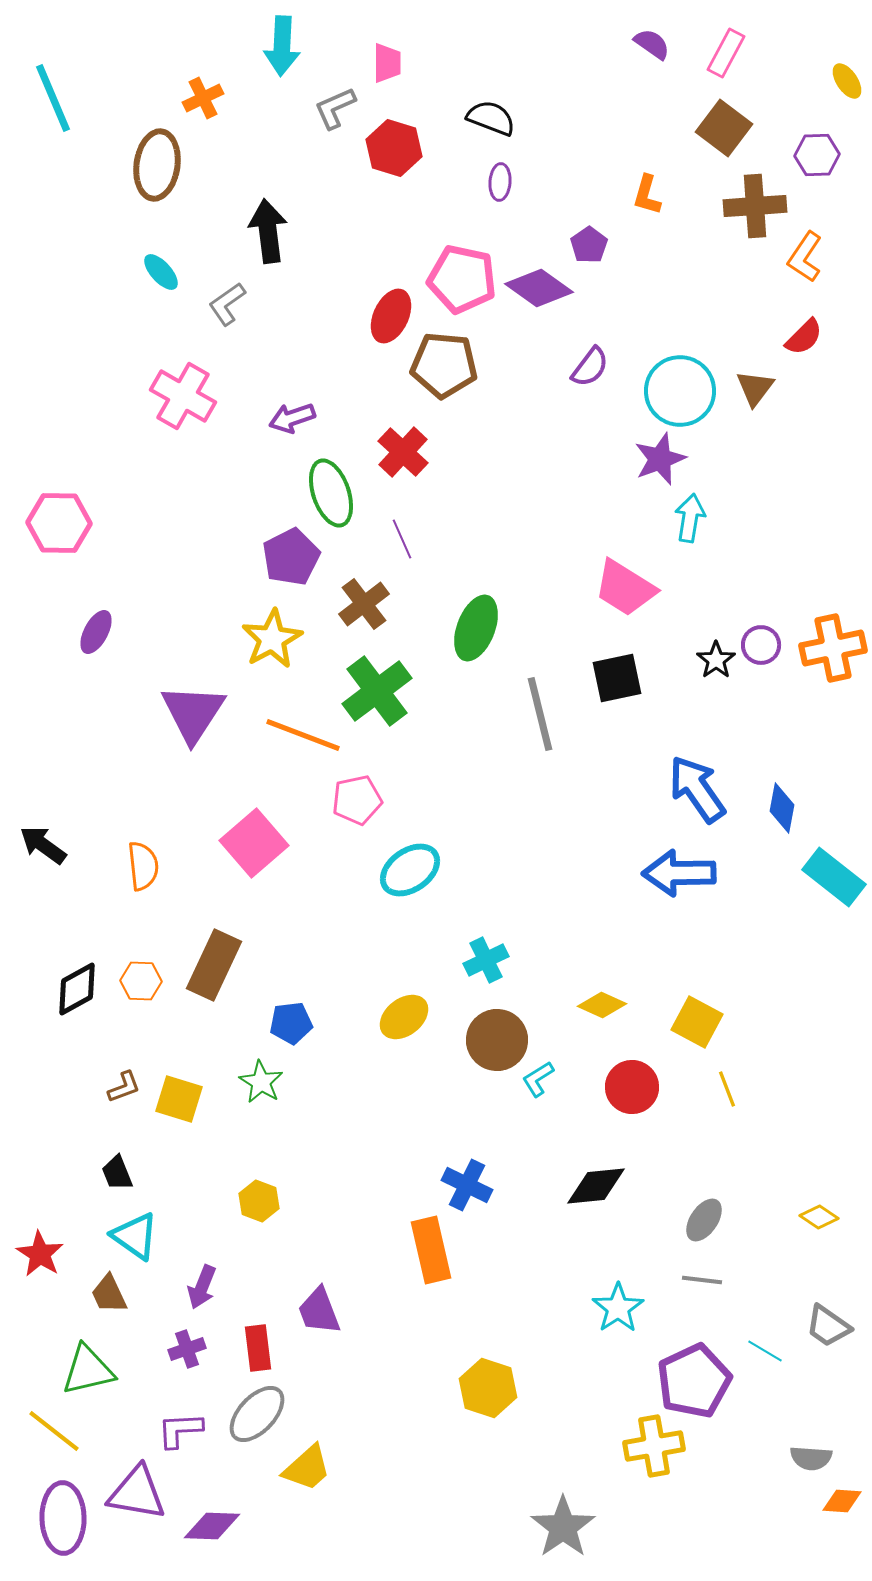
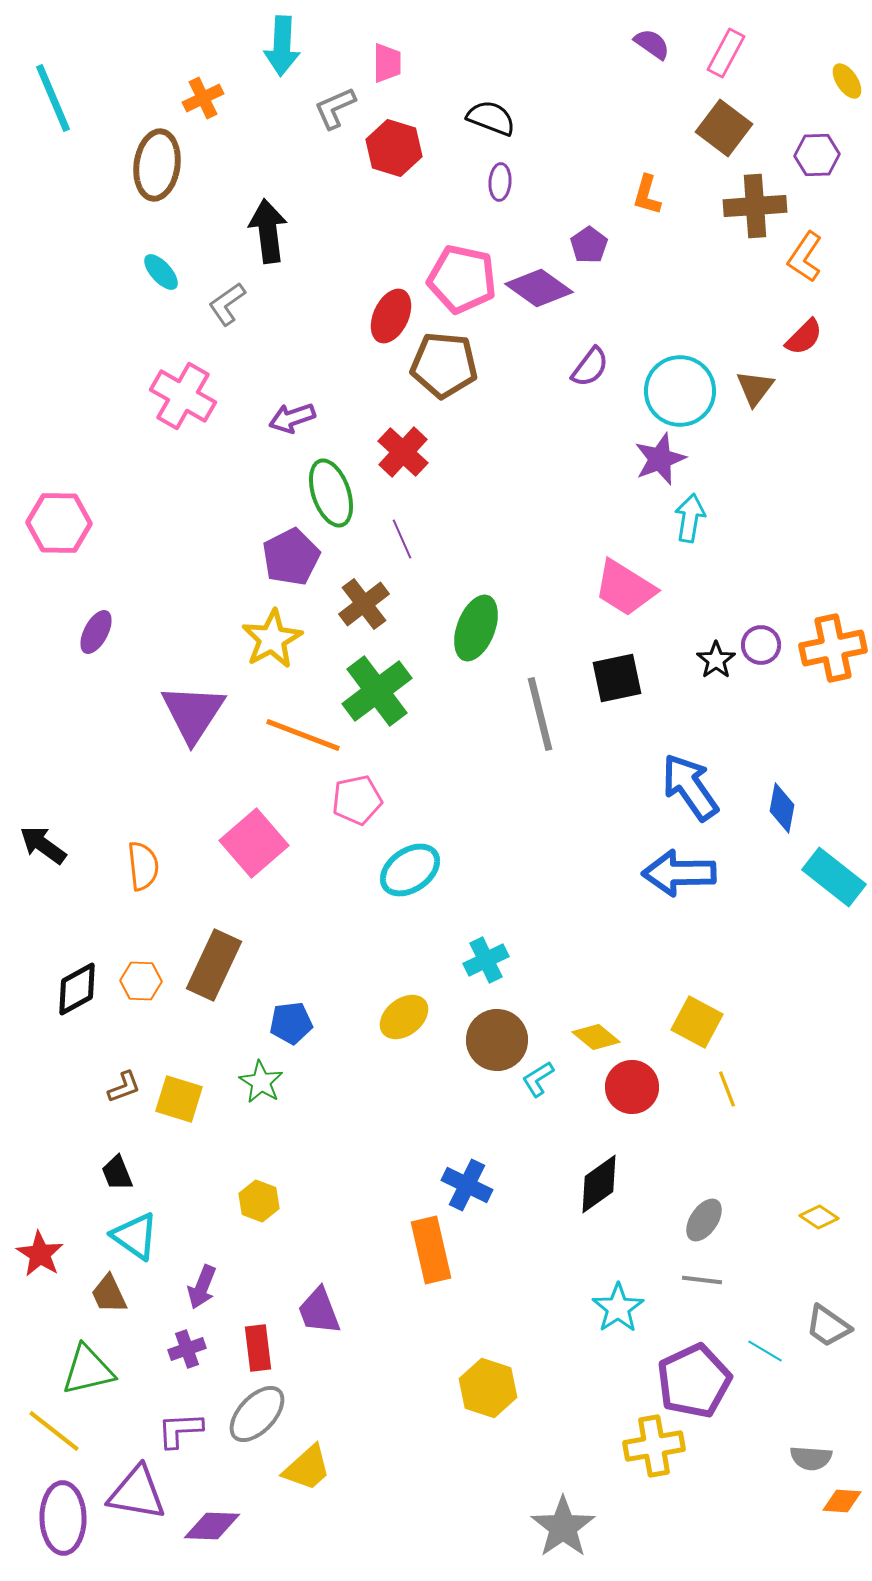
blue arrow at (697, 789): moved 7 px left, 2 px up
yellow diamond at (602, 1005): moved 6 px left, 32 px down; rotated 15 degrees clockwise
black diamond at (596, 1186): moved 3 px right, 2 px up; rotated 30 degrees counterclockwise
